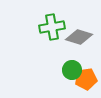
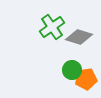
green cross: rotated 25 degrees counterclockwise
